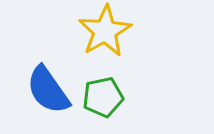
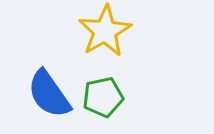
blue semicircle: moved 1 px right, 4 px down
